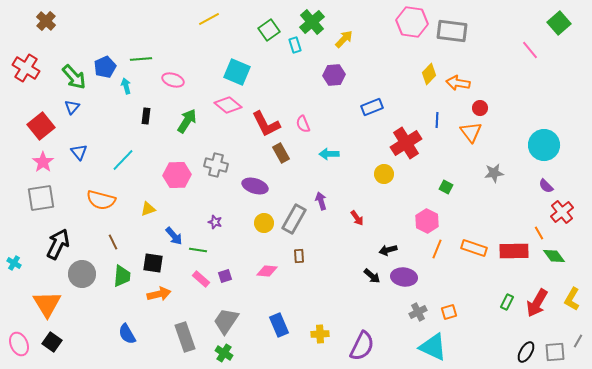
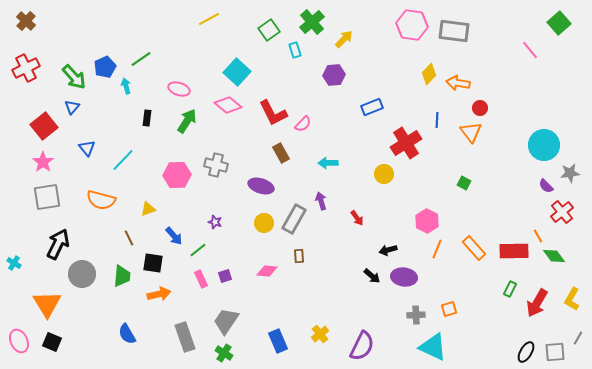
brown cross at (46, 21): moved 20 px left
pink hexagon at (412, 22): moved 3 px down
gray rectangle at (452, 31): moved 2 px right
cyan rectangle at (295, 45): moved 5 px down
green line at (141, 59): rotated 30 degrees counterclockwise
red cross at (26, 68): rotated 32 degrees clockwise
cyan square at (237, 72): rotated 20 degrees clockwise
pink ellipse at (173, 80): moved 6 px right, 9 px down
black rectangle at (146, 116): moved 1 px right, 2 px down
red L-shape at (266, 124): moved 7 px right, 11 px up
pink semicircle at (303, 124): rotated 114 degrees counterclockwise
red square at (41, 126): moved 3 px right
blue triangle at (79, 152): moved 8 px right, 4 px up
cyan arrow at (329, 154): moved 1 px left, 9 px down
gray star at (494, 173): moved 76 px right
purple ellipse at (255, 186): moved 6 px right
green square at (446, 187): moved 18 px right, 4 px up
gray square at (41, 198): moved 6 px right, 1 px up
orange line at (539, 233): moved 1 px left, 3 px down
brown line at (113, 242): moved 16 px right, 4 px up
orange rectangle at (474, 248): rotated 30 degrees clockwise
green line at (198, 250): rotated 48 degrees counterclockwise
pink rectangle at (201, 279): rotated 24 degrees clockwise
green rectangle at (507, 302): moved 3 px right, 13 px up
gray cross at (418, 312): moved 2 px left, 3 px down; rotated 24 degrees clockwise
orange square at (449, 312): moved 3 px up
blue rectangle at (279, 325): moved 1 px left, 16 px down
yellow cross at (320, 334): rotated 36 degrees counterclockwise
gray line at (578, 341): moved 3 px up
black square at (52, 342): rotated 12 degrees counterclockwise
pink ellipse at (19, 344): moved 3 px up
